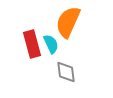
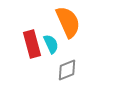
orange semicircle: rotated 132 degrees clockwise
gray diamond: moved 1 px right, 2 px up; rotated 75 degrees clockwise
